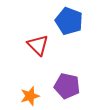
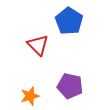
blue pentagon: rotated 12 degrees clockwise
purple pentagon: moved 3 px right
